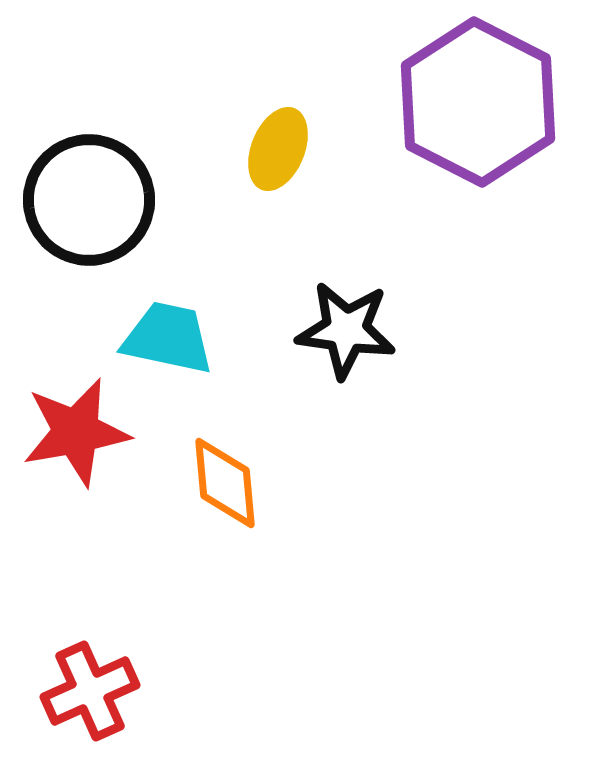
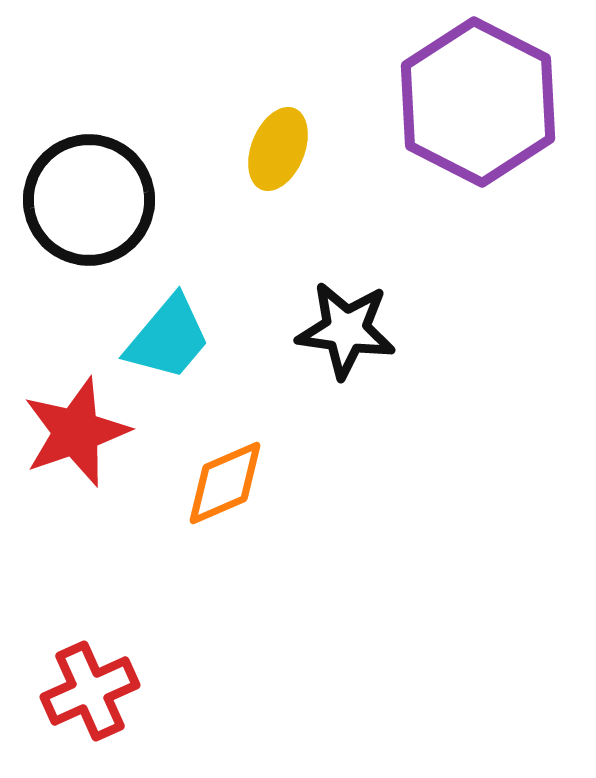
cyan trapezoid: rotated 118 degrees clockwise
red star: rotated 9 degrees counterclockwise
orange diamond: rotated 72 degrees clockwise
